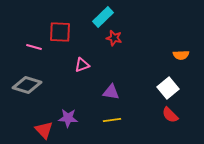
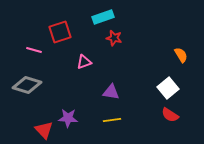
cyan rectangle: rotated 25 degrees clockwise
red square: rotated 20 degrees counterclockwise
pink line: moved 3 px down
orange semicircle: rotated 119 degrees counterclockwise
pink triangle: moved 2 px right, 3 px up
red semicircle: rotated 12 degrees counterclockwise
